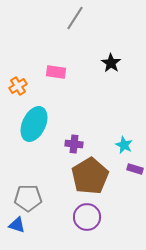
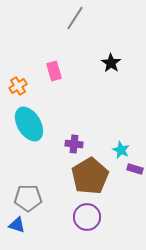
pink rectangle: moved 2 px left, 1 px up; rotated 66 degrees clockwise
cyan ellipse: moved 5 px left; rotated 56 degrees counterclockwise
cyan star: moved 3 px left, 5 px down
